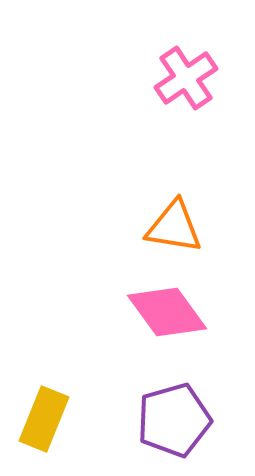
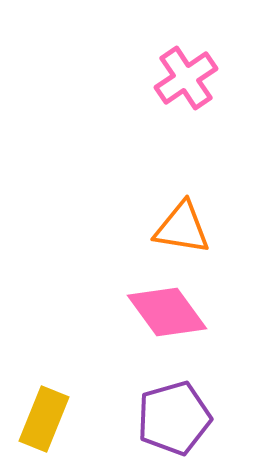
orange triangle: moved 8 px right, 1 px down
purple pentagon: moved 2 px up
